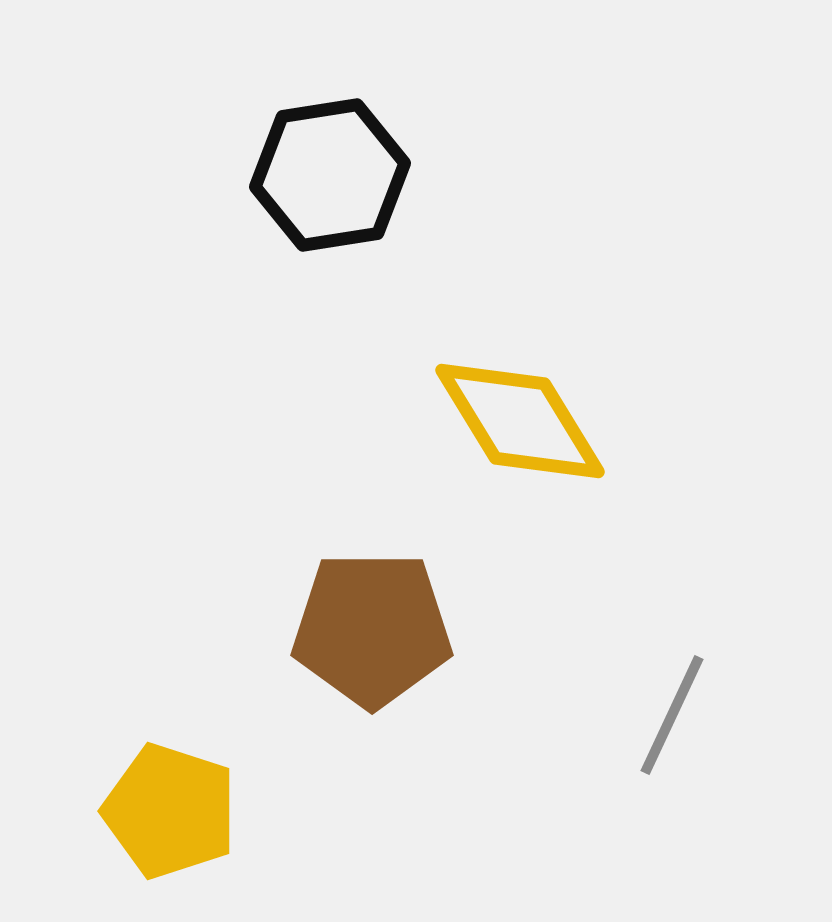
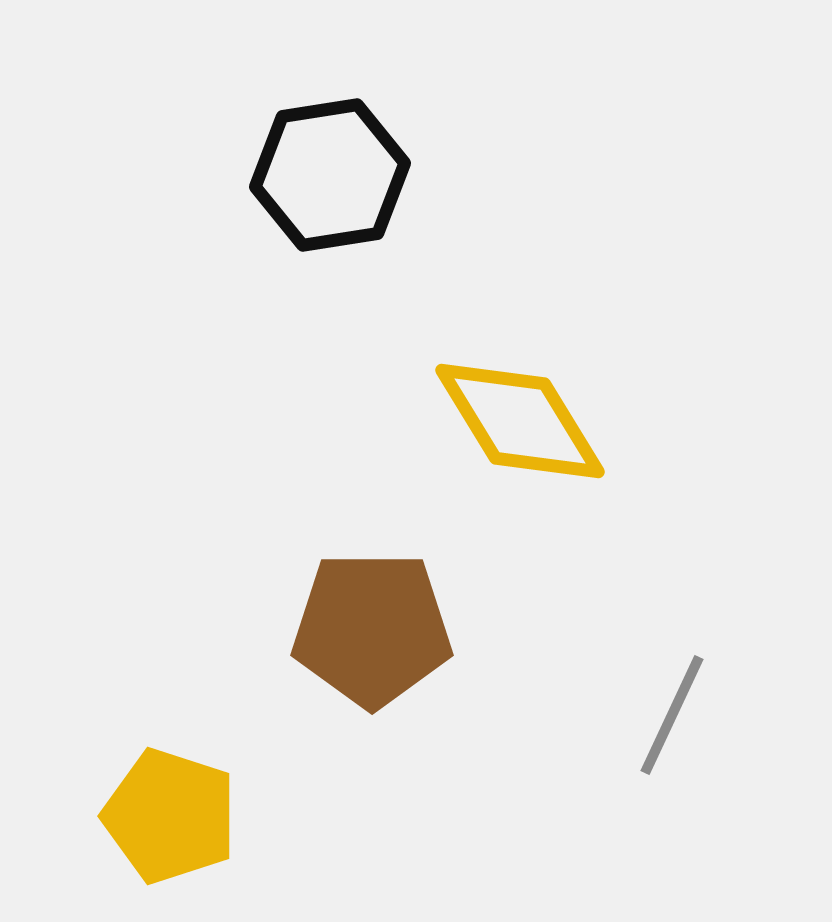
yellow pentagon: moved 5 px down
